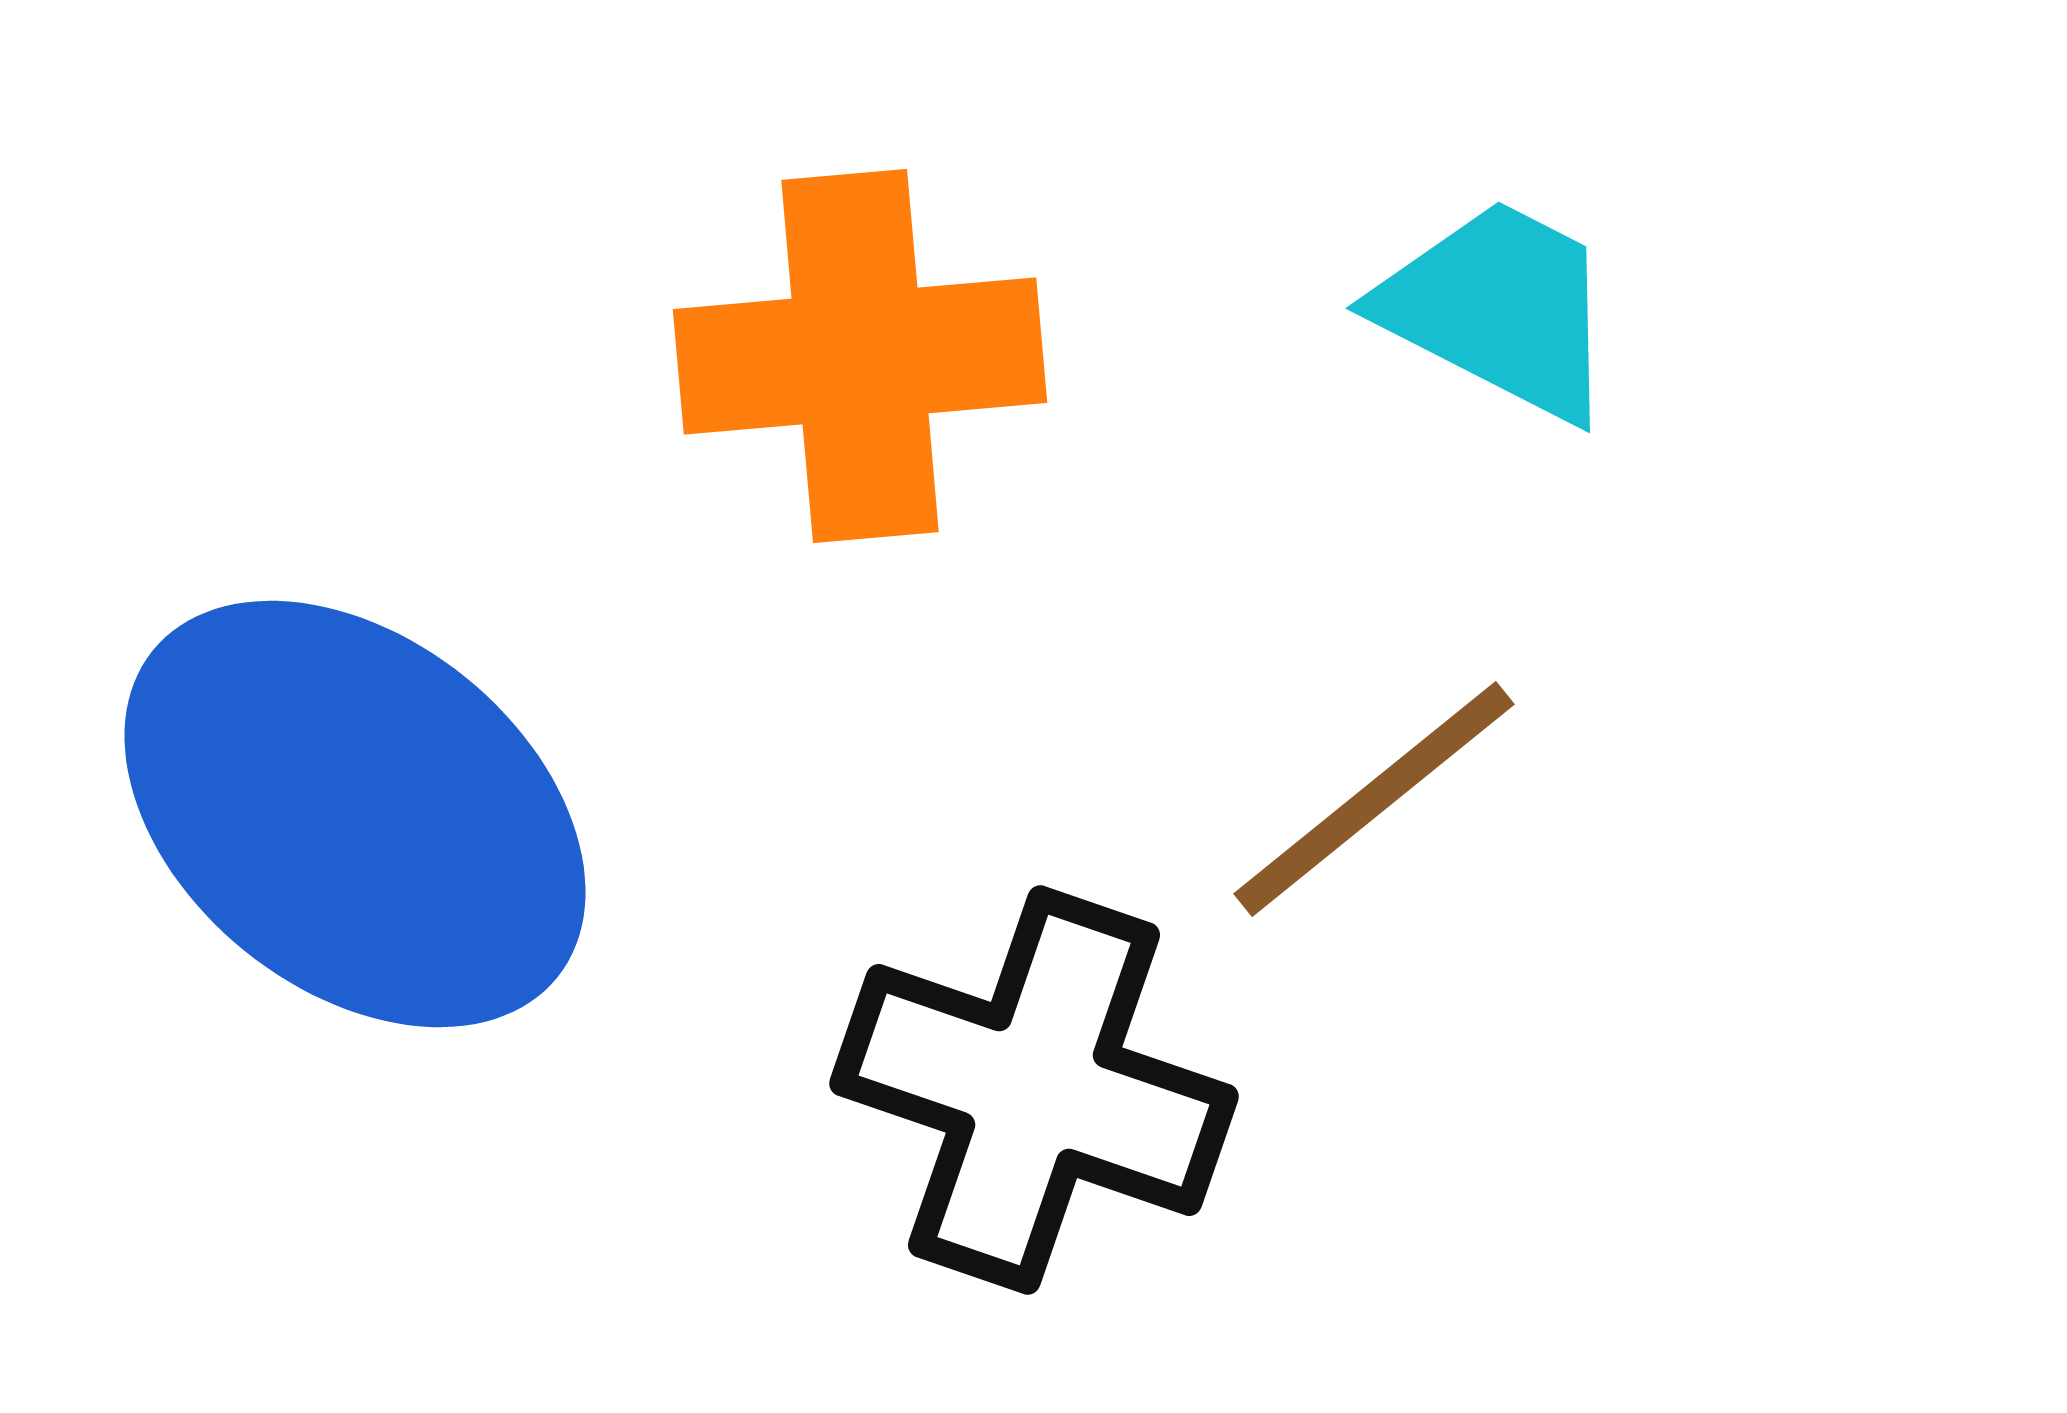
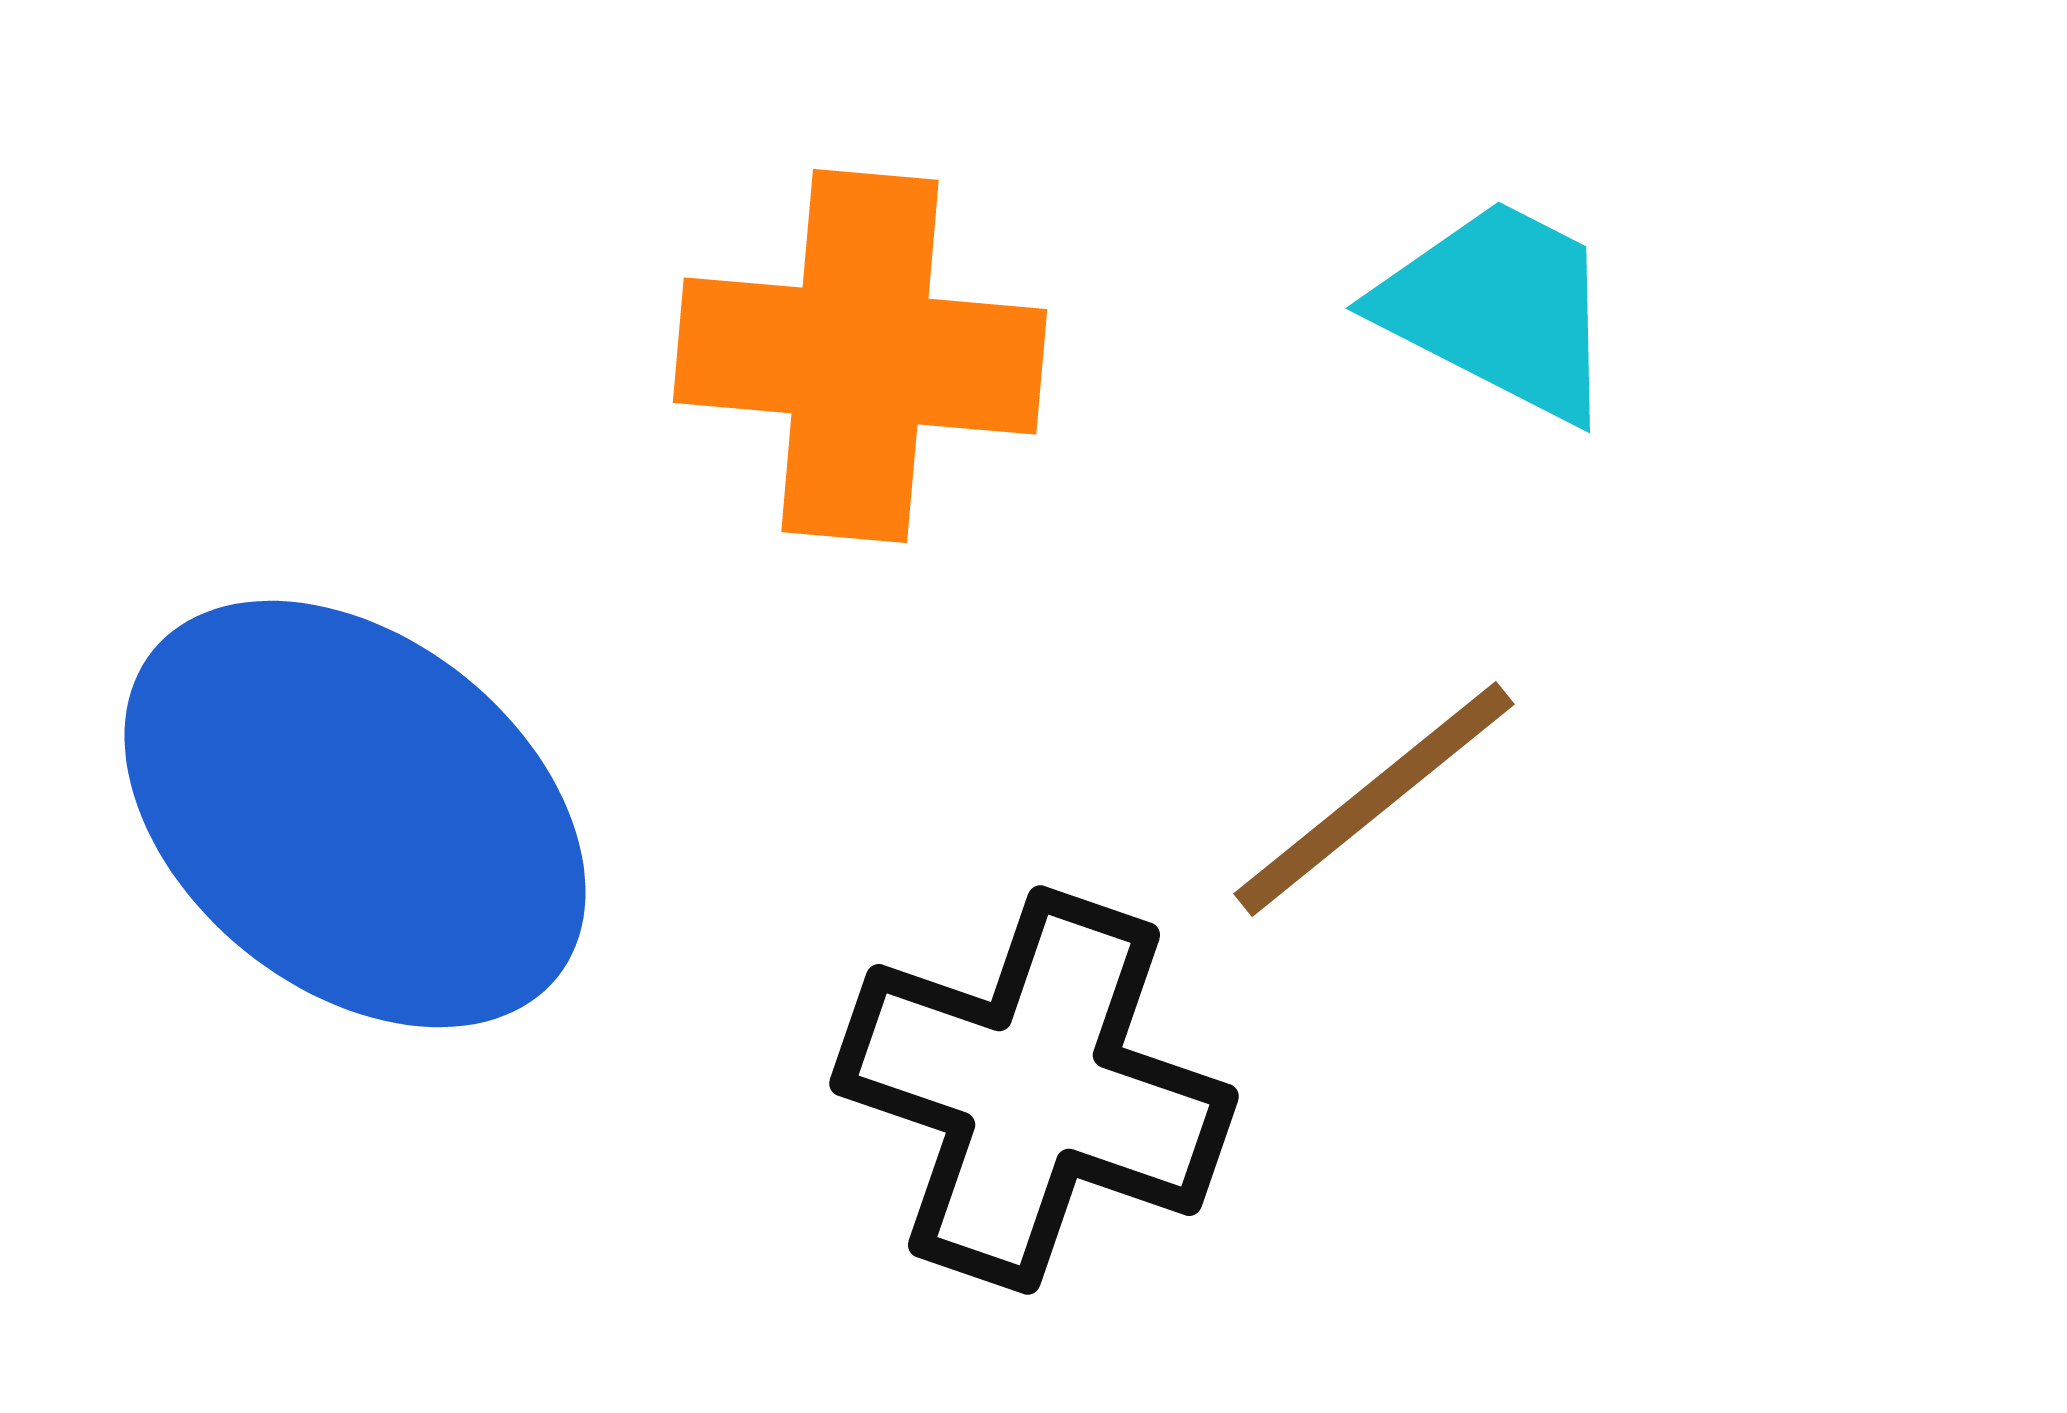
orange cross: rotated 10 degrees clockwise
